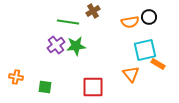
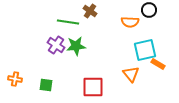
brown cross: moved 3 px left; rotated 24 degrees counterclockwise
black circle: moved 7 px up
orange semicircle: rotated 12 degrees clockwise
purple cross: rotated 18 degrees counterclockwise
orange cross: moved 1 px left, 2 px down
green square: moved 1 px right, 2 px up
